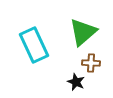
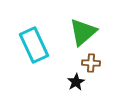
black star: rotated 18 degrees clockwise
